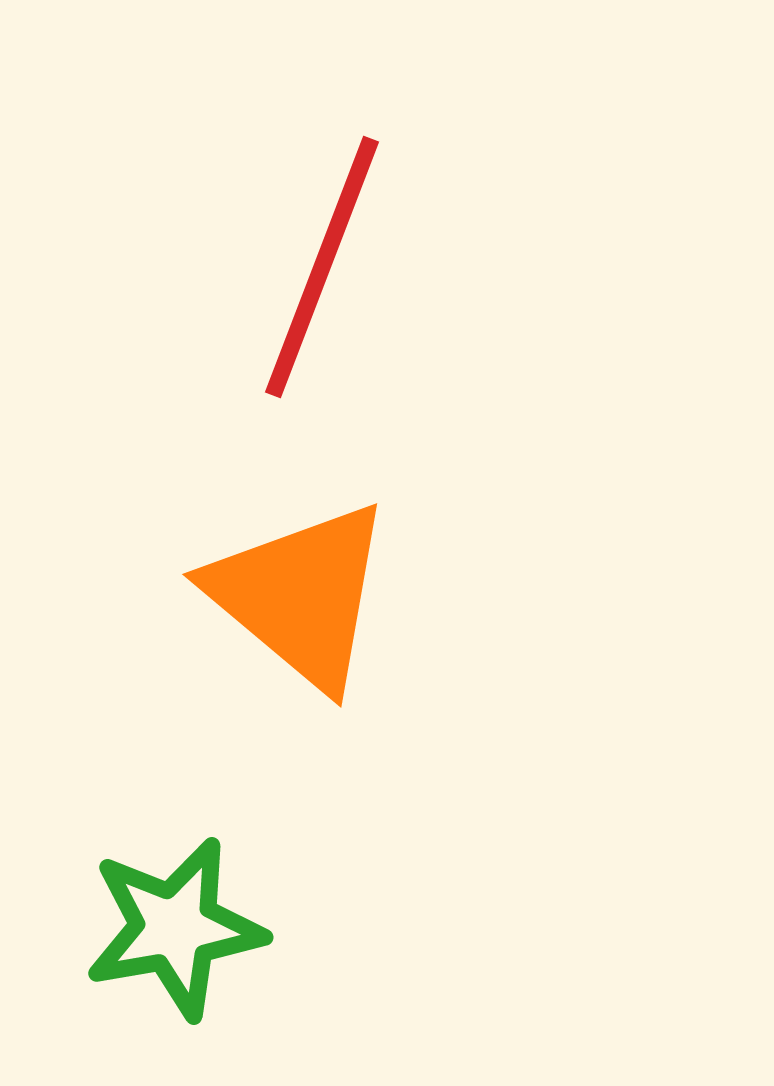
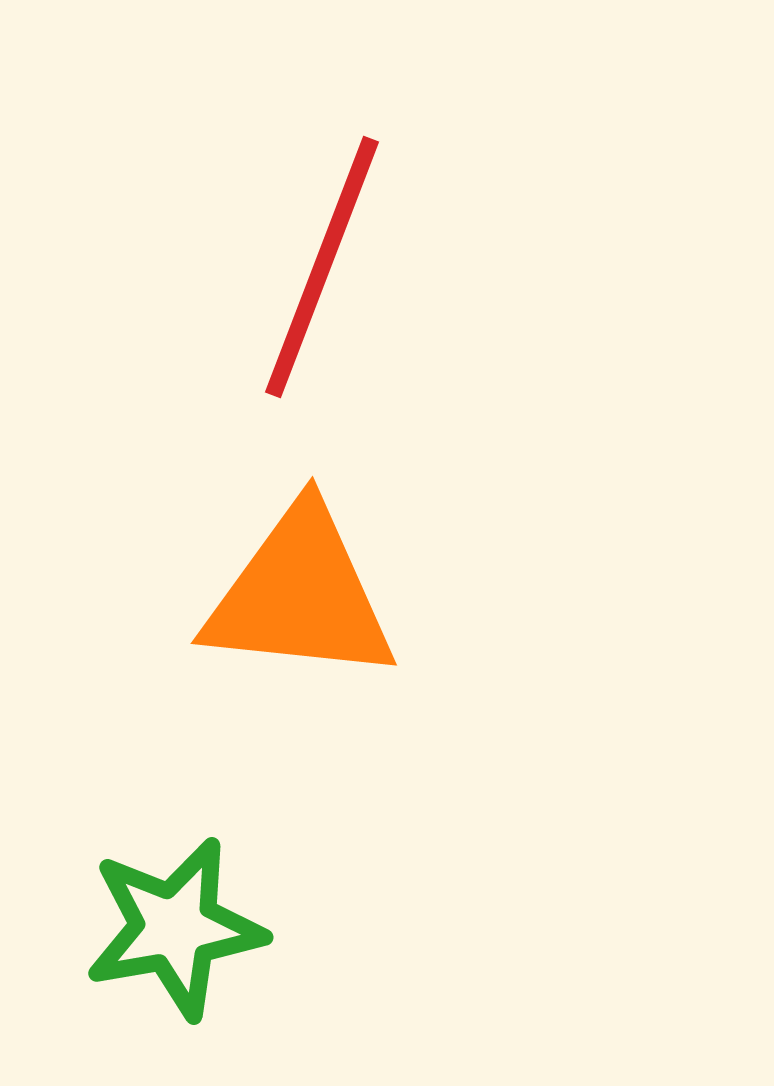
orange triangle: rotated 34 degrees counterclockwise
